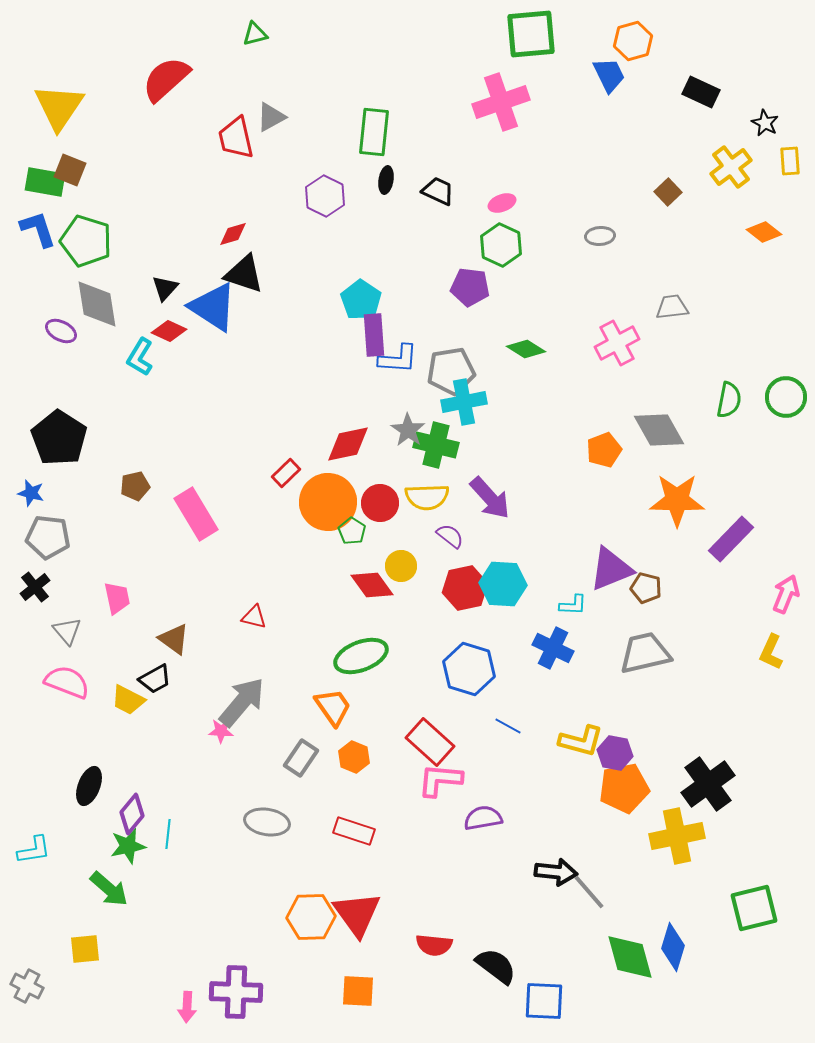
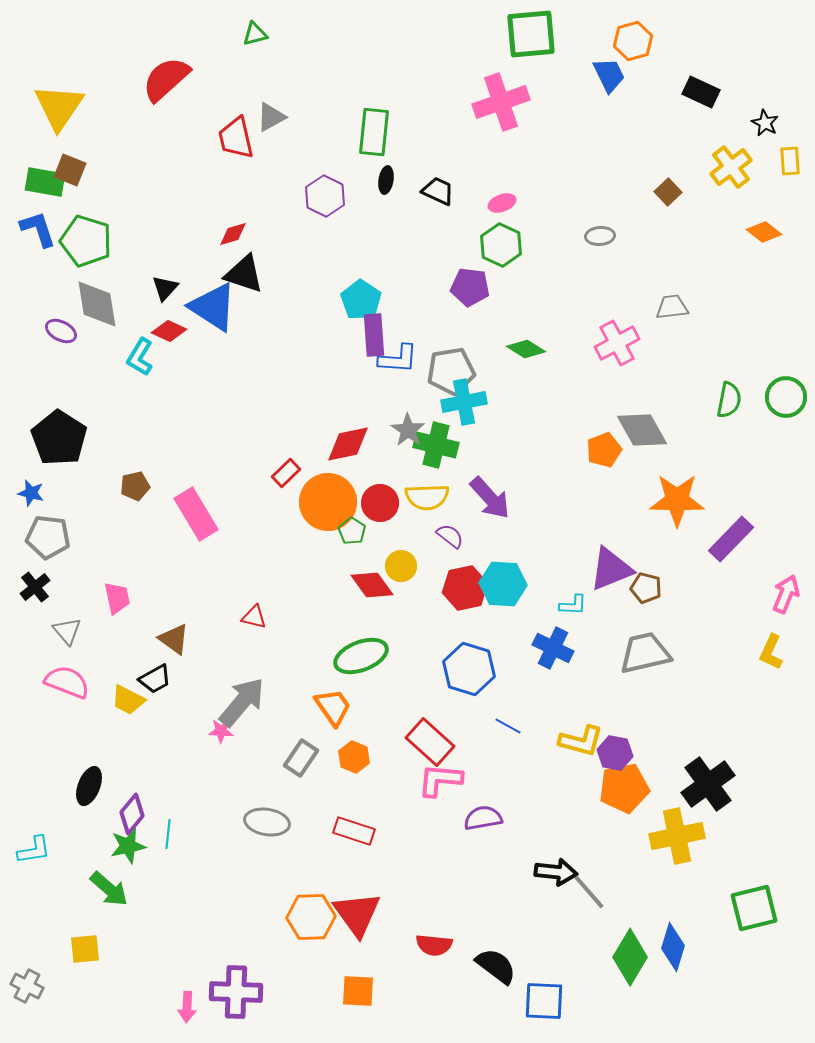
gray diamond at (659, 430): moved 17 px left
green diamond at (630, 957): rotated 46 degrees clockwise
